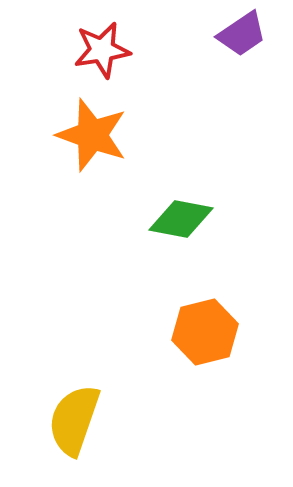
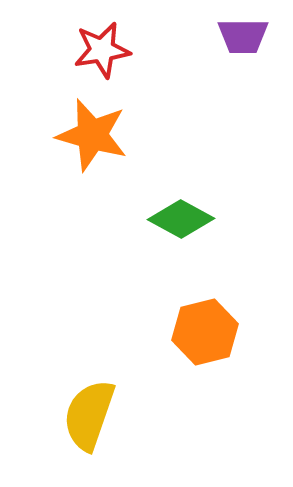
purple trapezoid: moved 1 px right, 2 px down; rotated 34 degrees clockwise
orange star: rotated 4 degrees counterclockwise
green diamond: rotated 18 degrees clockwise
yellow semicircle: moved 15 px right, 5 px up
